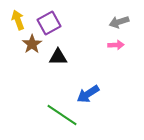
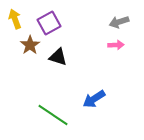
yellow arrow: moved 3 px left, 1 px up
brown star: moved 2 px left, 1 px down
black triangle: rotated 18 degrees clockwise
blue arrow: moved 6 px right, 5 px down
green line: moved 9 px left
